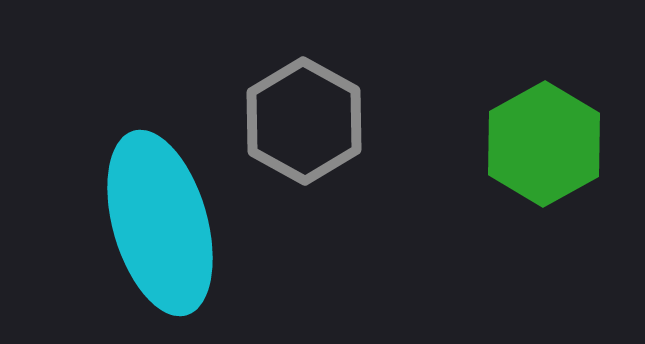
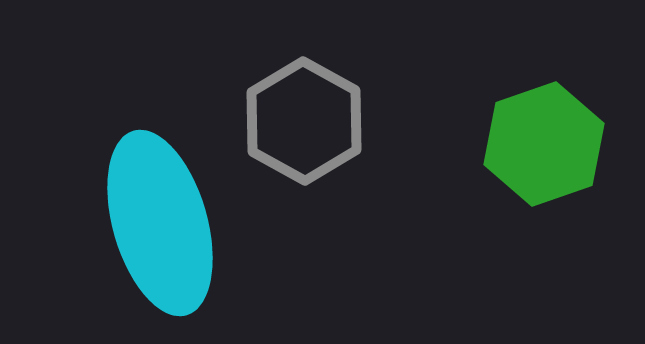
green hexagon: rotated 10 degrees clockwise
